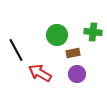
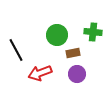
red arrow: rotated 50 degrees counterclockwise
